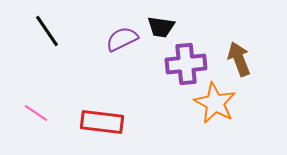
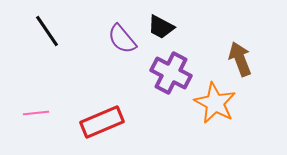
black trapezoid: rotated 20 degrees clockwise
purple semicircle: rotated 104 degrees counterclockwise
brown arrow: moved 1 px right
purple cross: moved 15 px left, 9 px down; rotated 33 degrees clockwise
pink line: rotated 40 degrees counterclockwise
red rectangle: rotated 30 degrees counterclockwise
